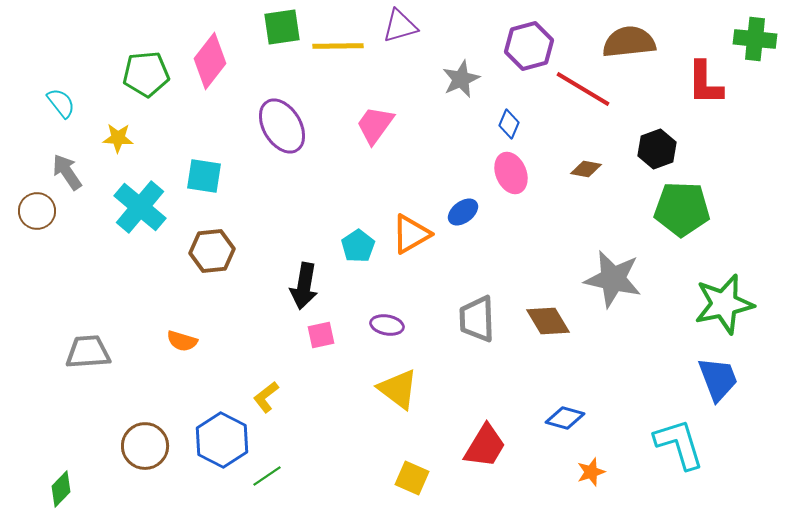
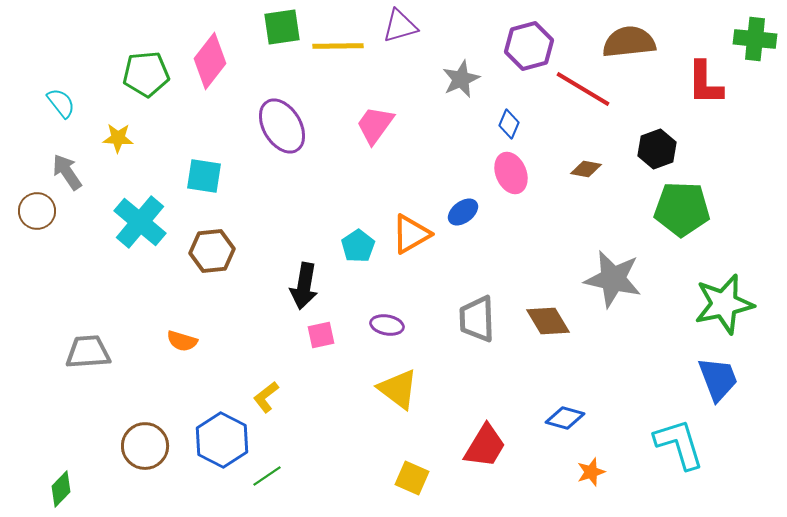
cyan cross at (140, 207): moved 15 px down
